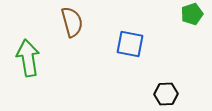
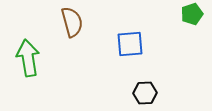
blue square: rotated 16 degrees counterclockwise
black hexagon: moved 21 px left, 1 px up
